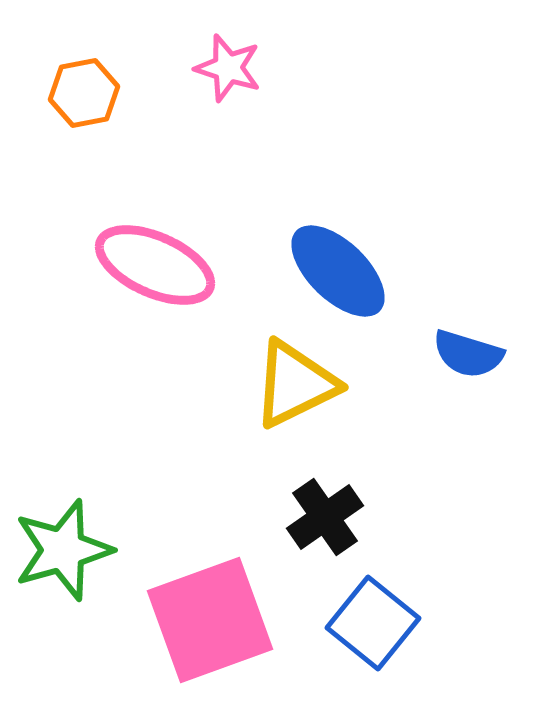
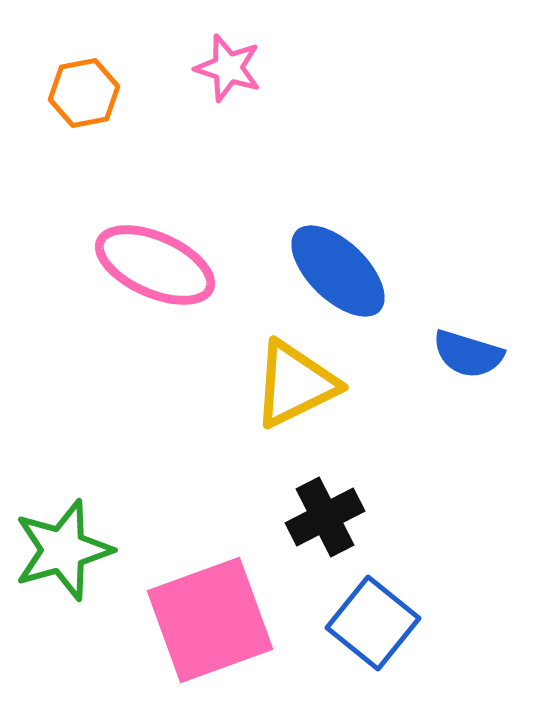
black cross: rotated 8 degrees clockwise
